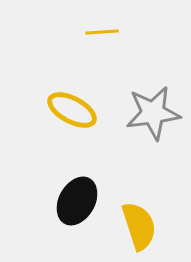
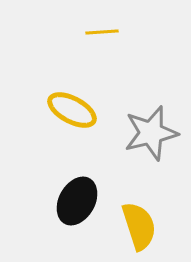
gray star: moved 2 px left, 20 px down; rotated 6 degrees counterclockwise
